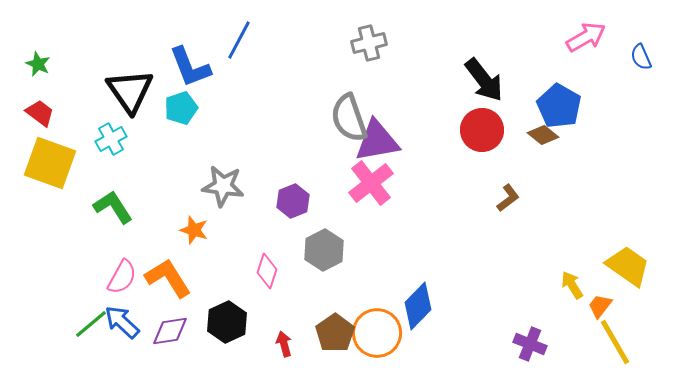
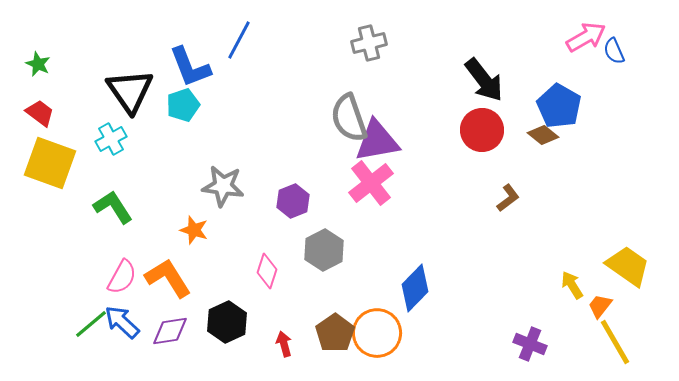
blue semicircle: moved 27 px left, 6 px up
cyan pentagon: moved 2 px right, 3 px up
blue diamond: moved 3 px left, 18 px up
